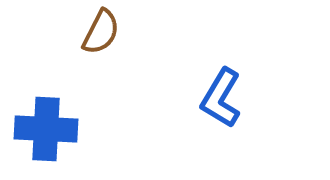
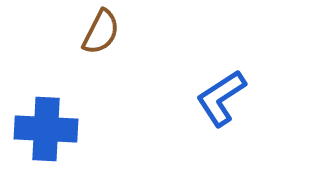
blue L-shape: rotated 26 degrees clockwise
